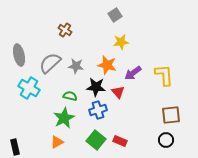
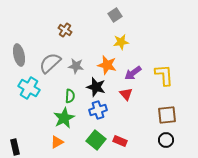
black star: rotated 12 degrees clockwise
red triangle: moved 8 px right, 2 px down
green semicircle: rotated 80 degrees clockwise
brown square: moved 4 px left
